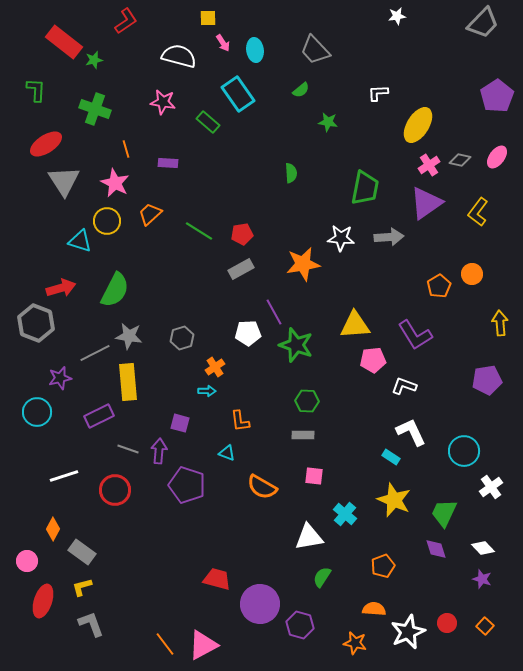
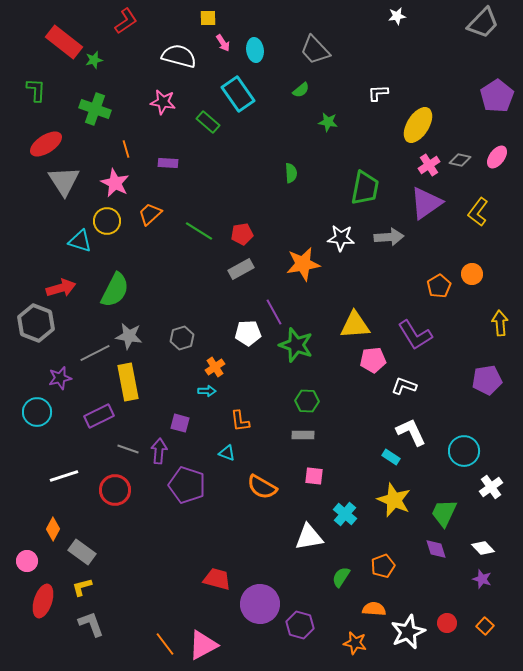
yellow rectangle at (128, 382): rotated 6 degrees counterclockwise
green semicircle at (322, 577): moved 19 px right
